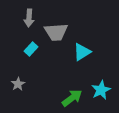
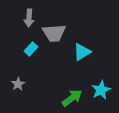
gray trapezoid: moved 2 px left, 1 px down
